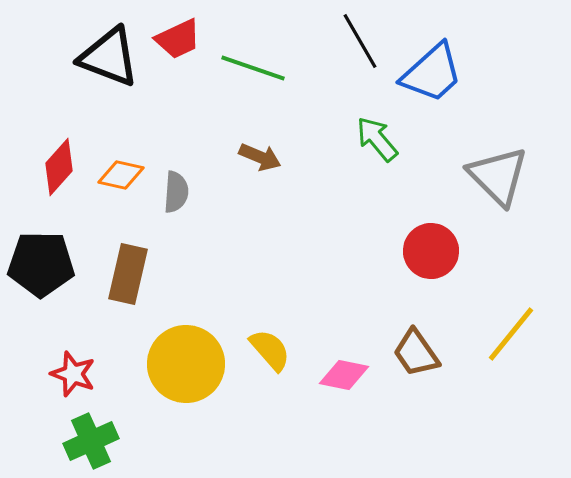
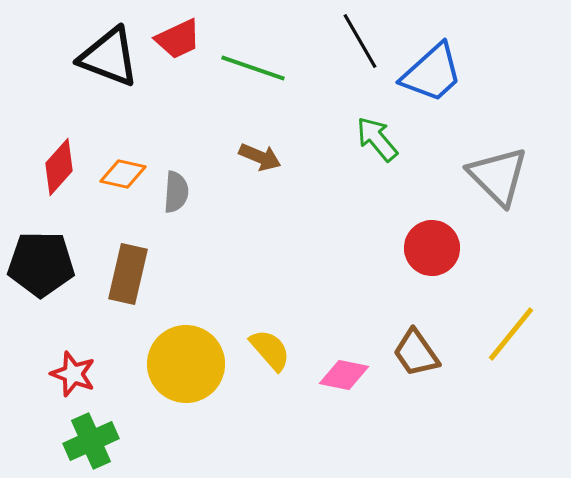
orange diamond: moved 2 px right, 1 px up
red circle: moved 1 px right, 3 px up
